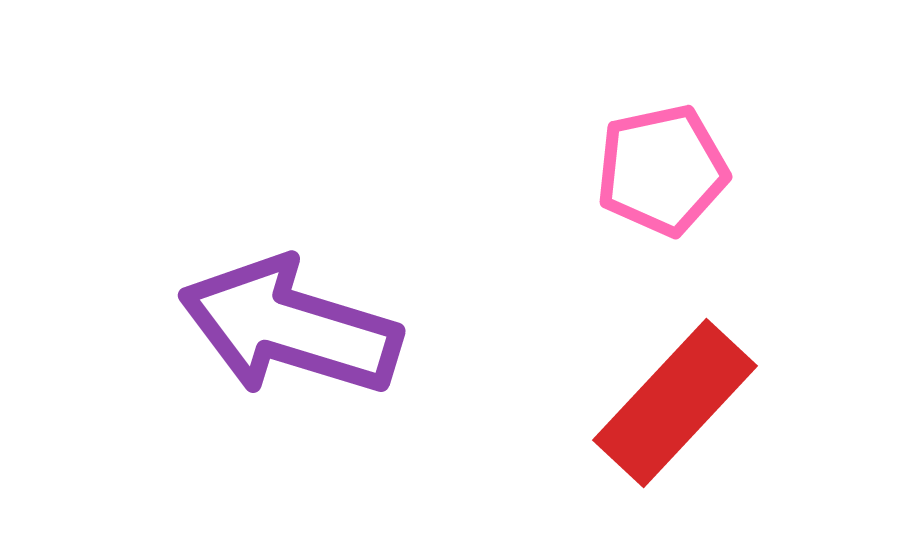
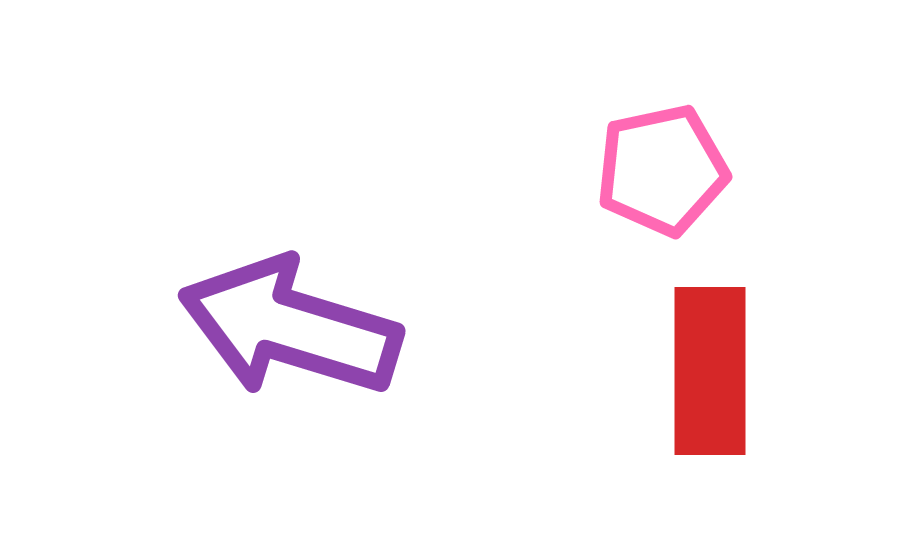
red rectangle: moved 35 px right, 32 px up; rotated 43 degrees counterclockwise
